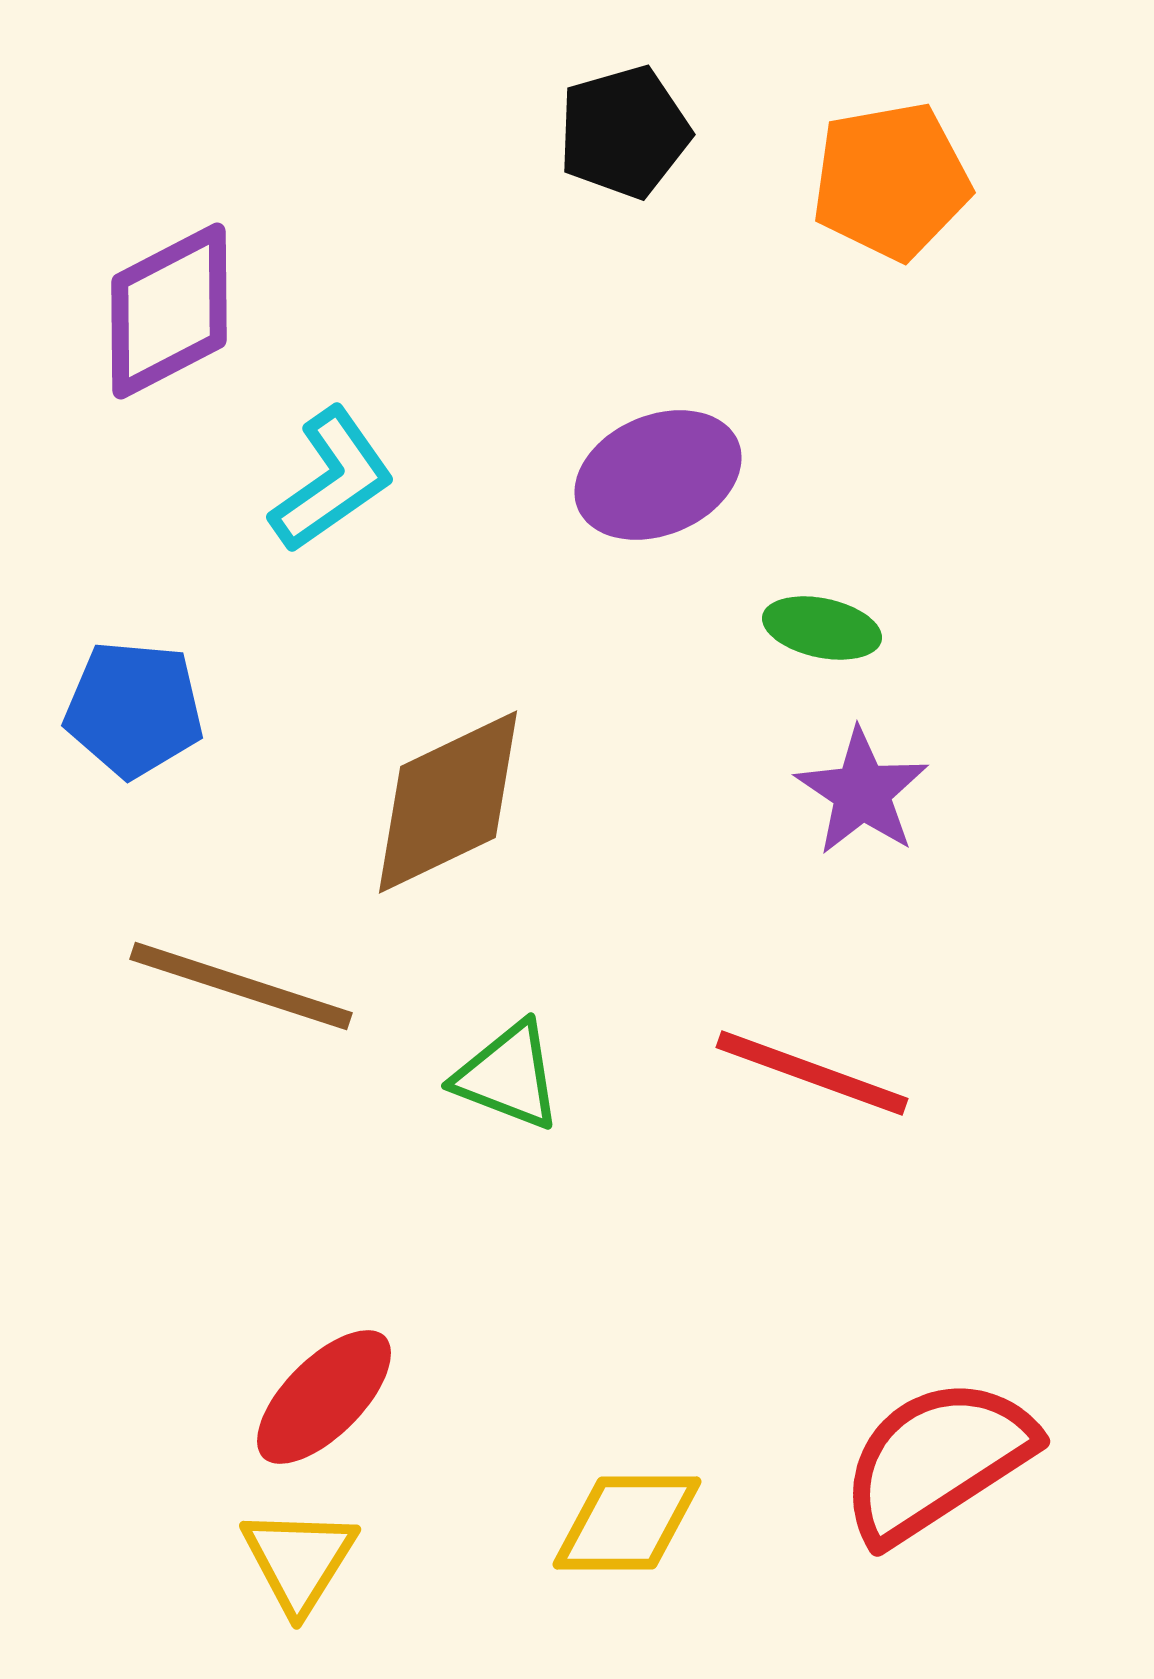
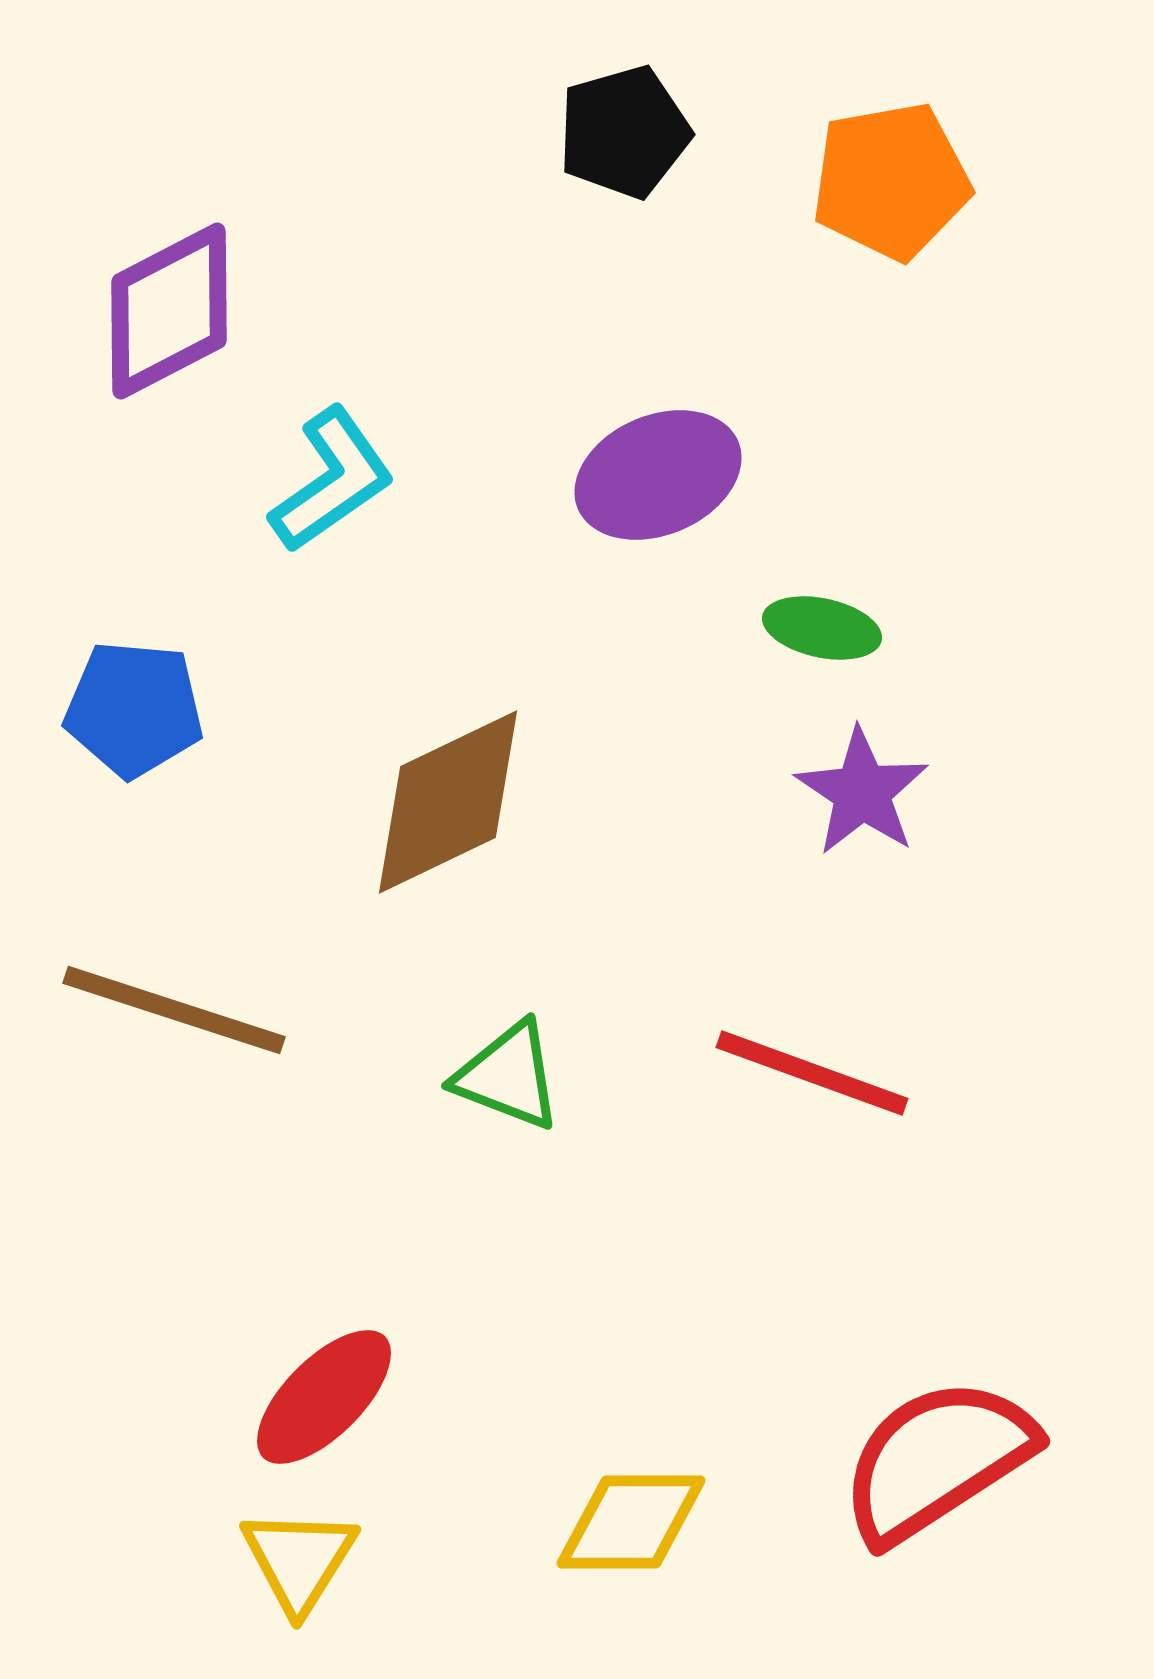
brown line: moved 67 px left, 24 px down
yellow diamond: moved 4 px right, 1 px up
